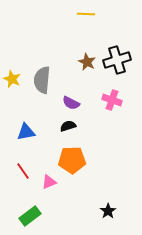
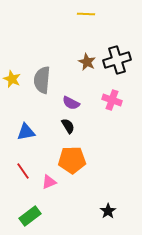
black semicircle: rotated 77 degrees clockwise
